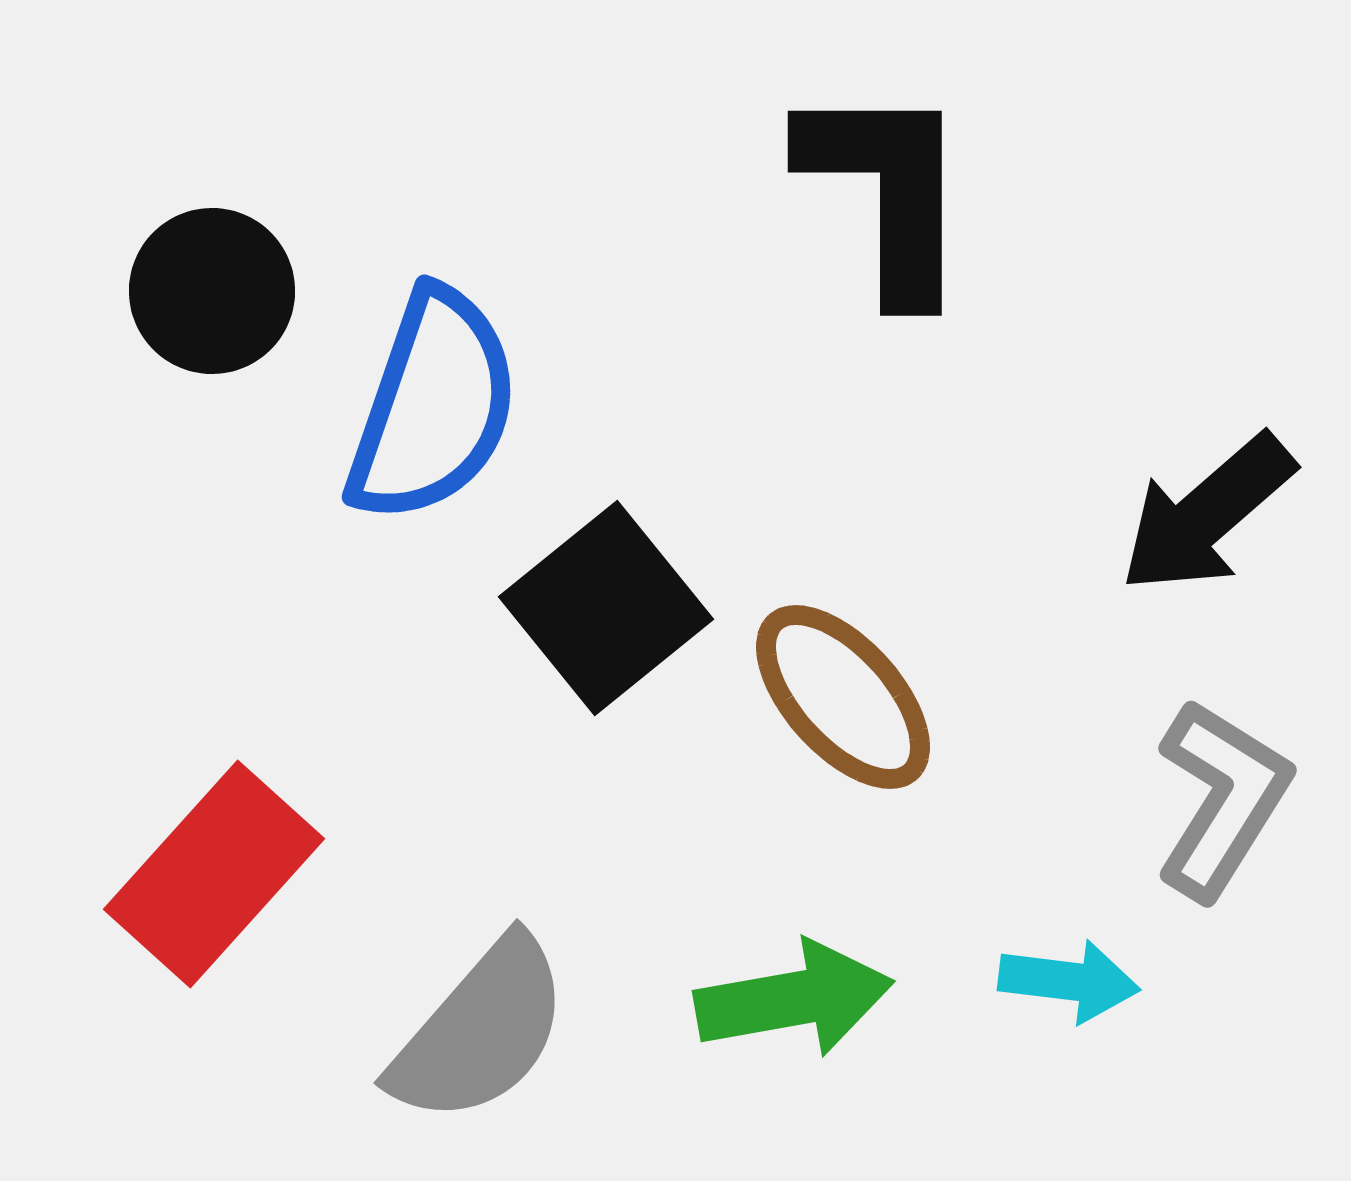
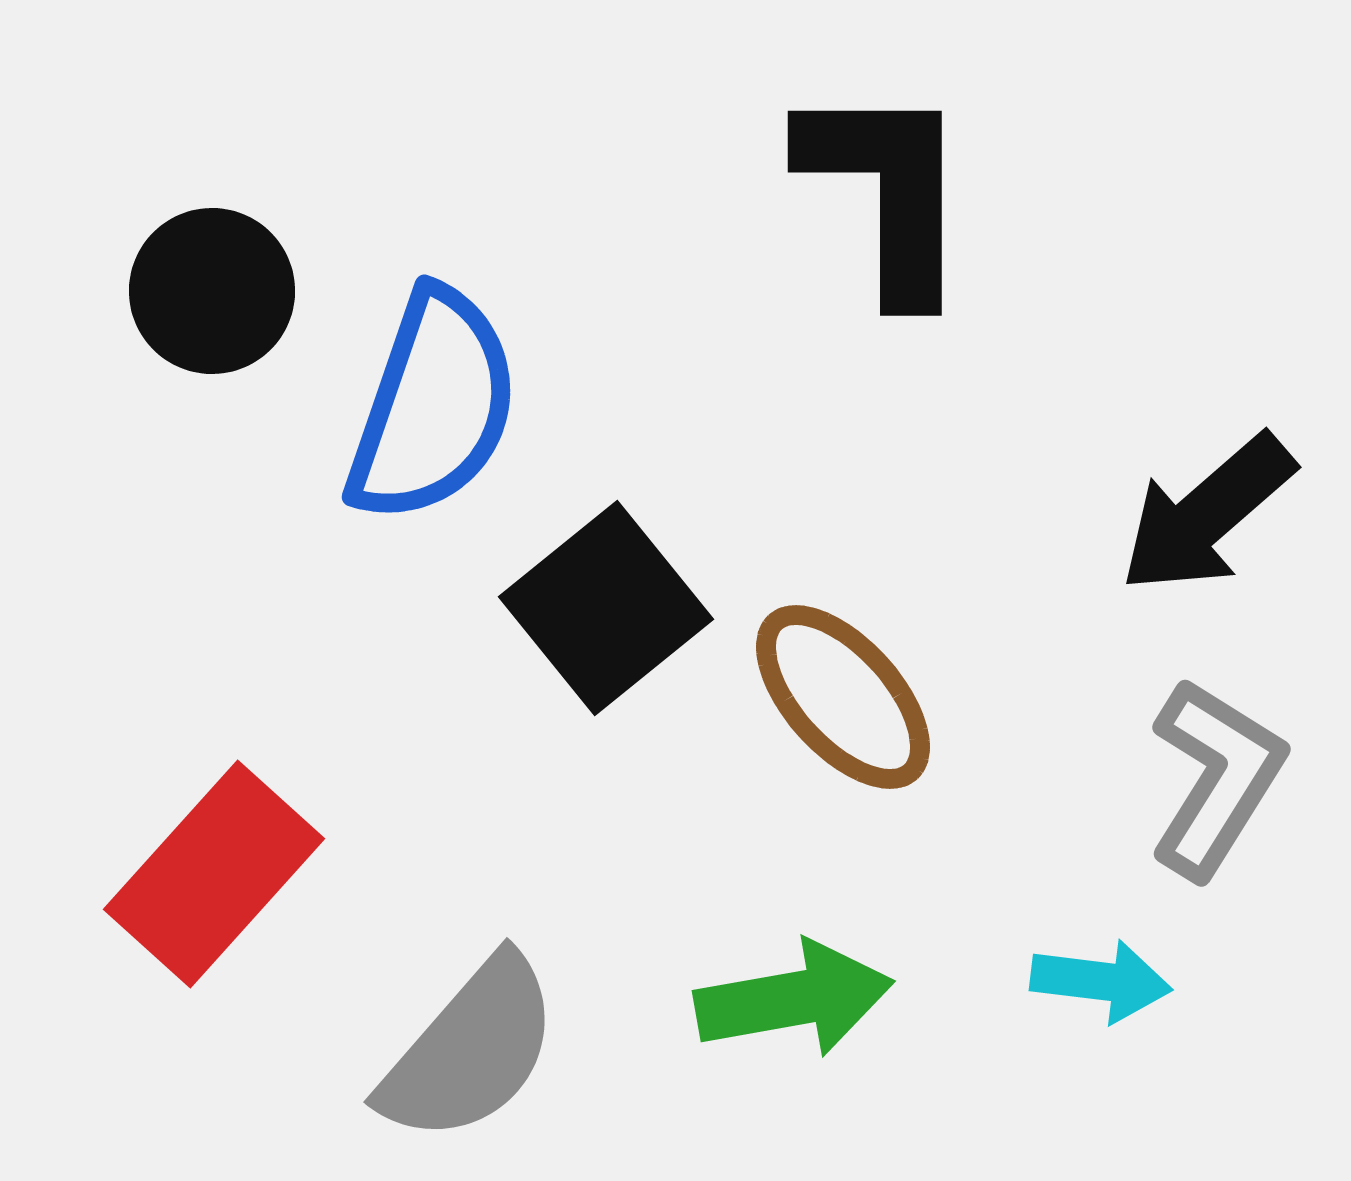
gray L-shape: moved 6 px left, 21 px up
cyan arrow: moved 32 px right
gray semicircle: moved 10 px left, 19 px down
